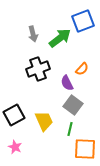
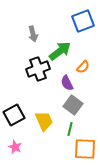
green arrow: moved 13 px down
orange semicircle: moved 1 px right, 2 px up
